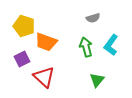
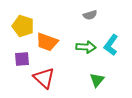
gray semicircle: moved 3 px left, 3 px up
yellow pentagon: moved 1 px left
orange trapezoid: moved 1 px right
green arrow: rotated 108 degrees clockwise
purple square: rotated 21 degrees clockwise
red triangle: moved 1 px down
